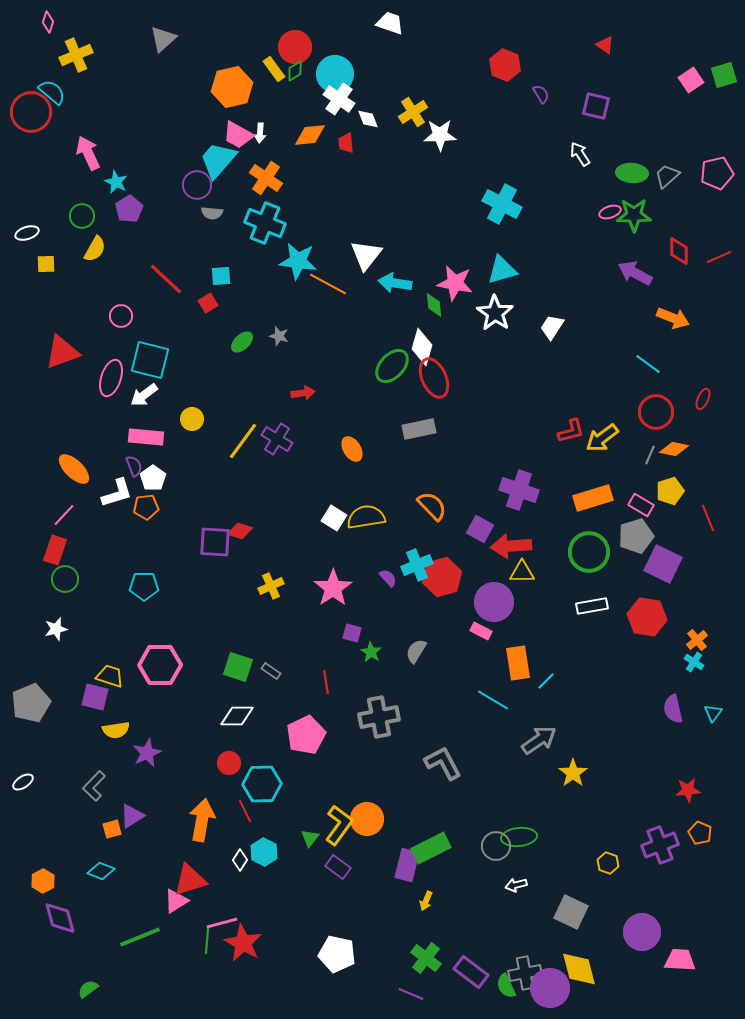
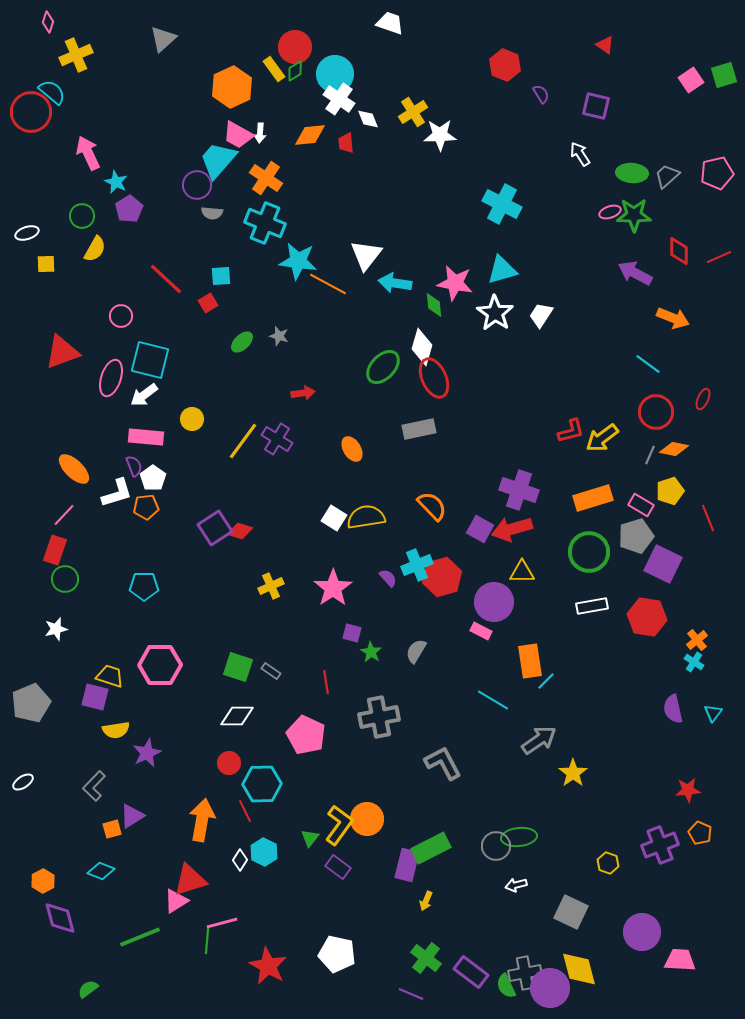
orange hexagon at (232, 87): rotated 12 degrees counterclockwise
white trapezoid at (552, 327): moved 11 px left, 12 px up
green ellipse at (392, 366): moved 9 px left, 1 px down
purple square at (215, 542): moved 14 px up; rotated 36 degrees counterclockwise
red arrow at (511, 546): moved 1 px right, 17 px up; rotated 12 degrees counterclockwise
orange rectangle at (518, 663): moved 12 px right, 2 px up
pink pentagon at (306, 735): rotated 21 degrees counterclockwise
red star at (243, 943): moved 25 px right, 23 px down
